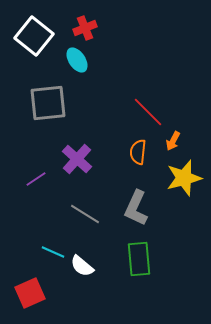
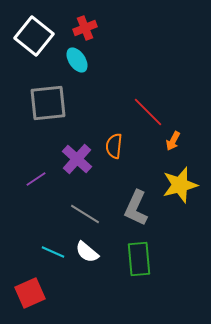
orange semicircle: moved 24 px left, 6 px up
yellow star: moved 4 px left, 7 px down
white semicircle: moved 5 px right, 14 px up
